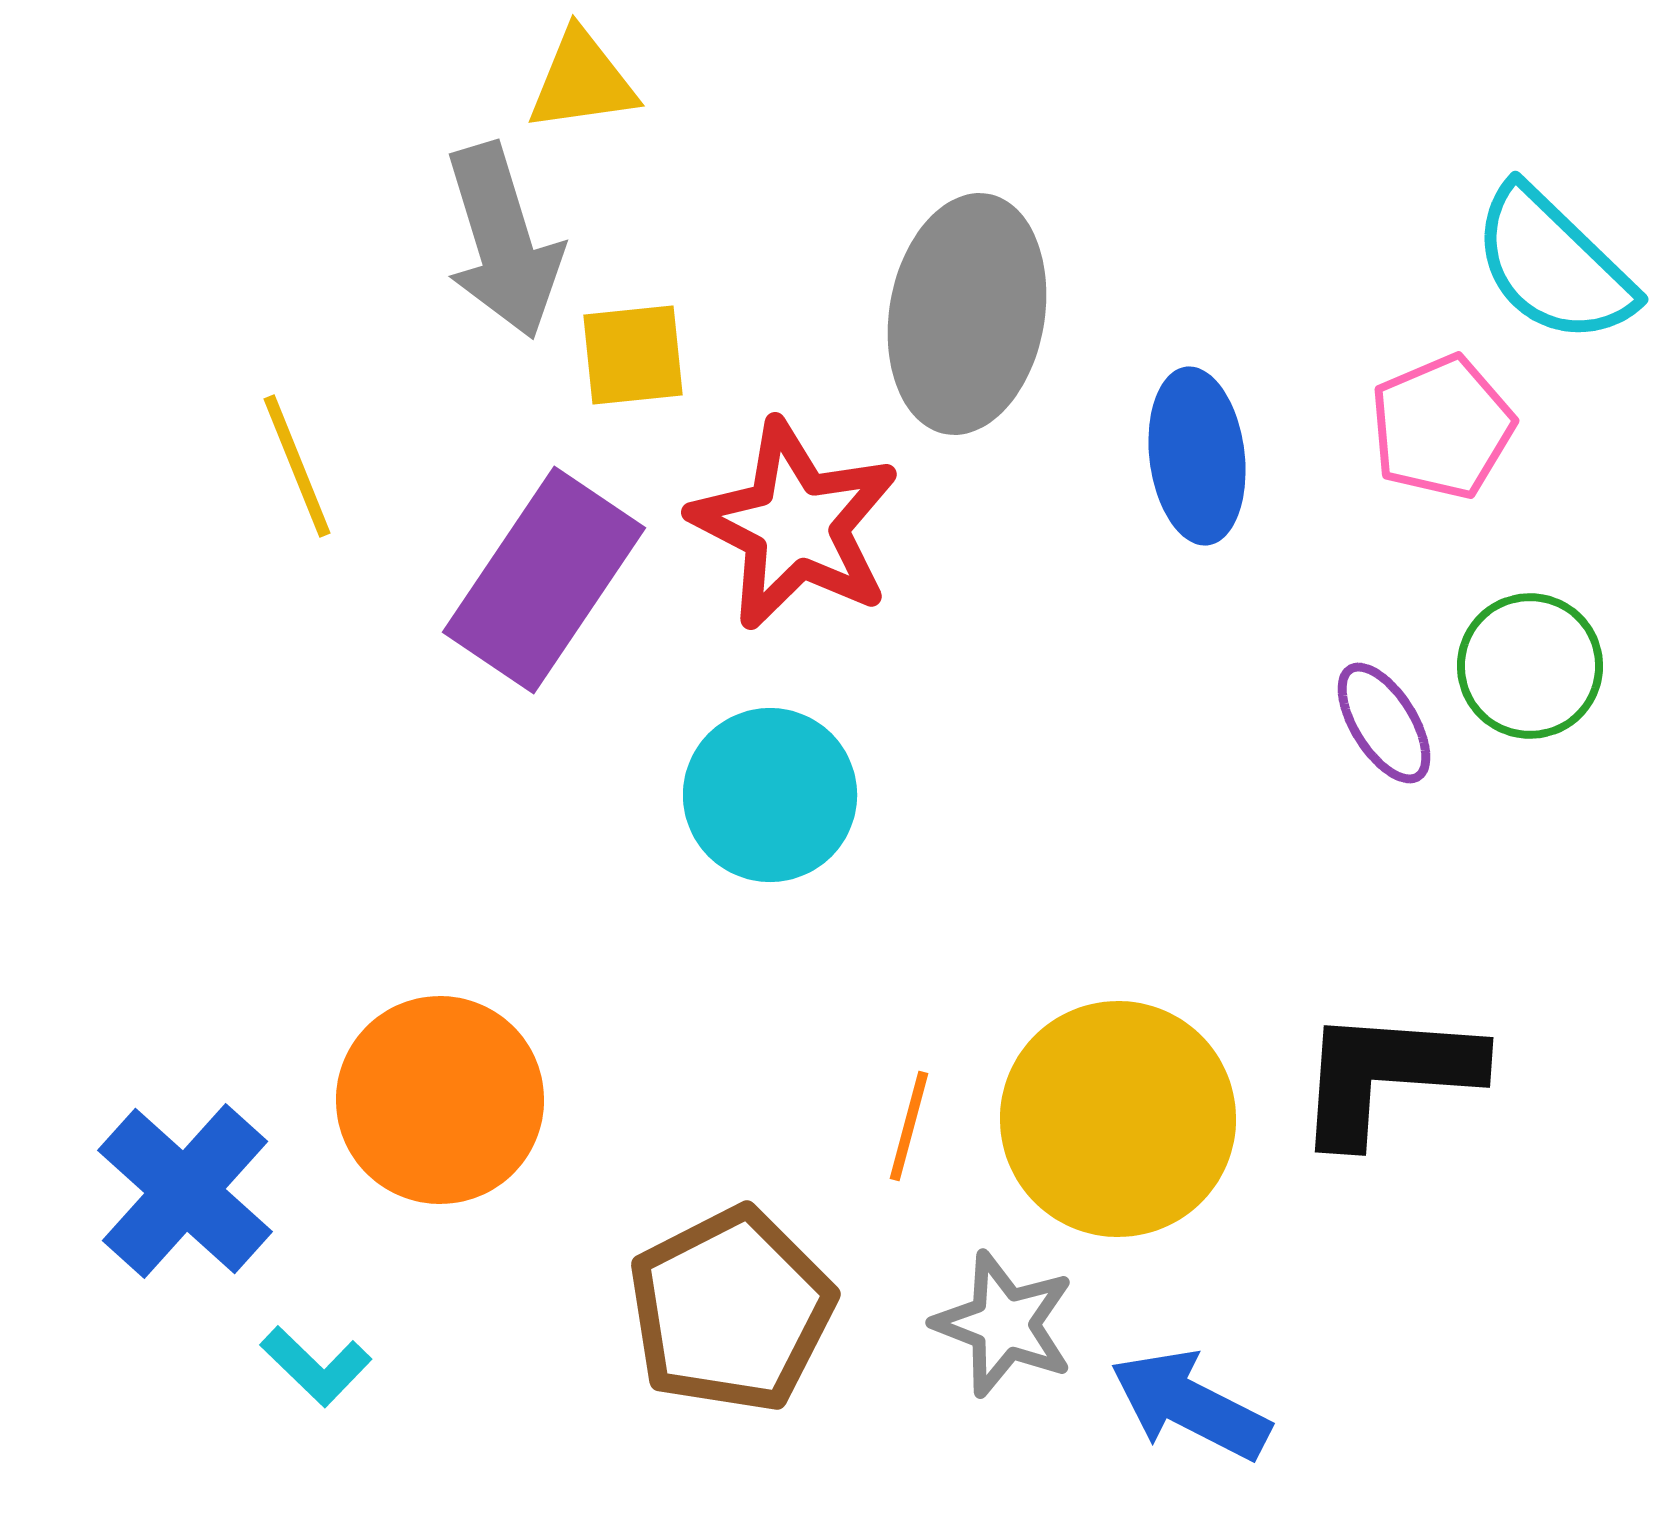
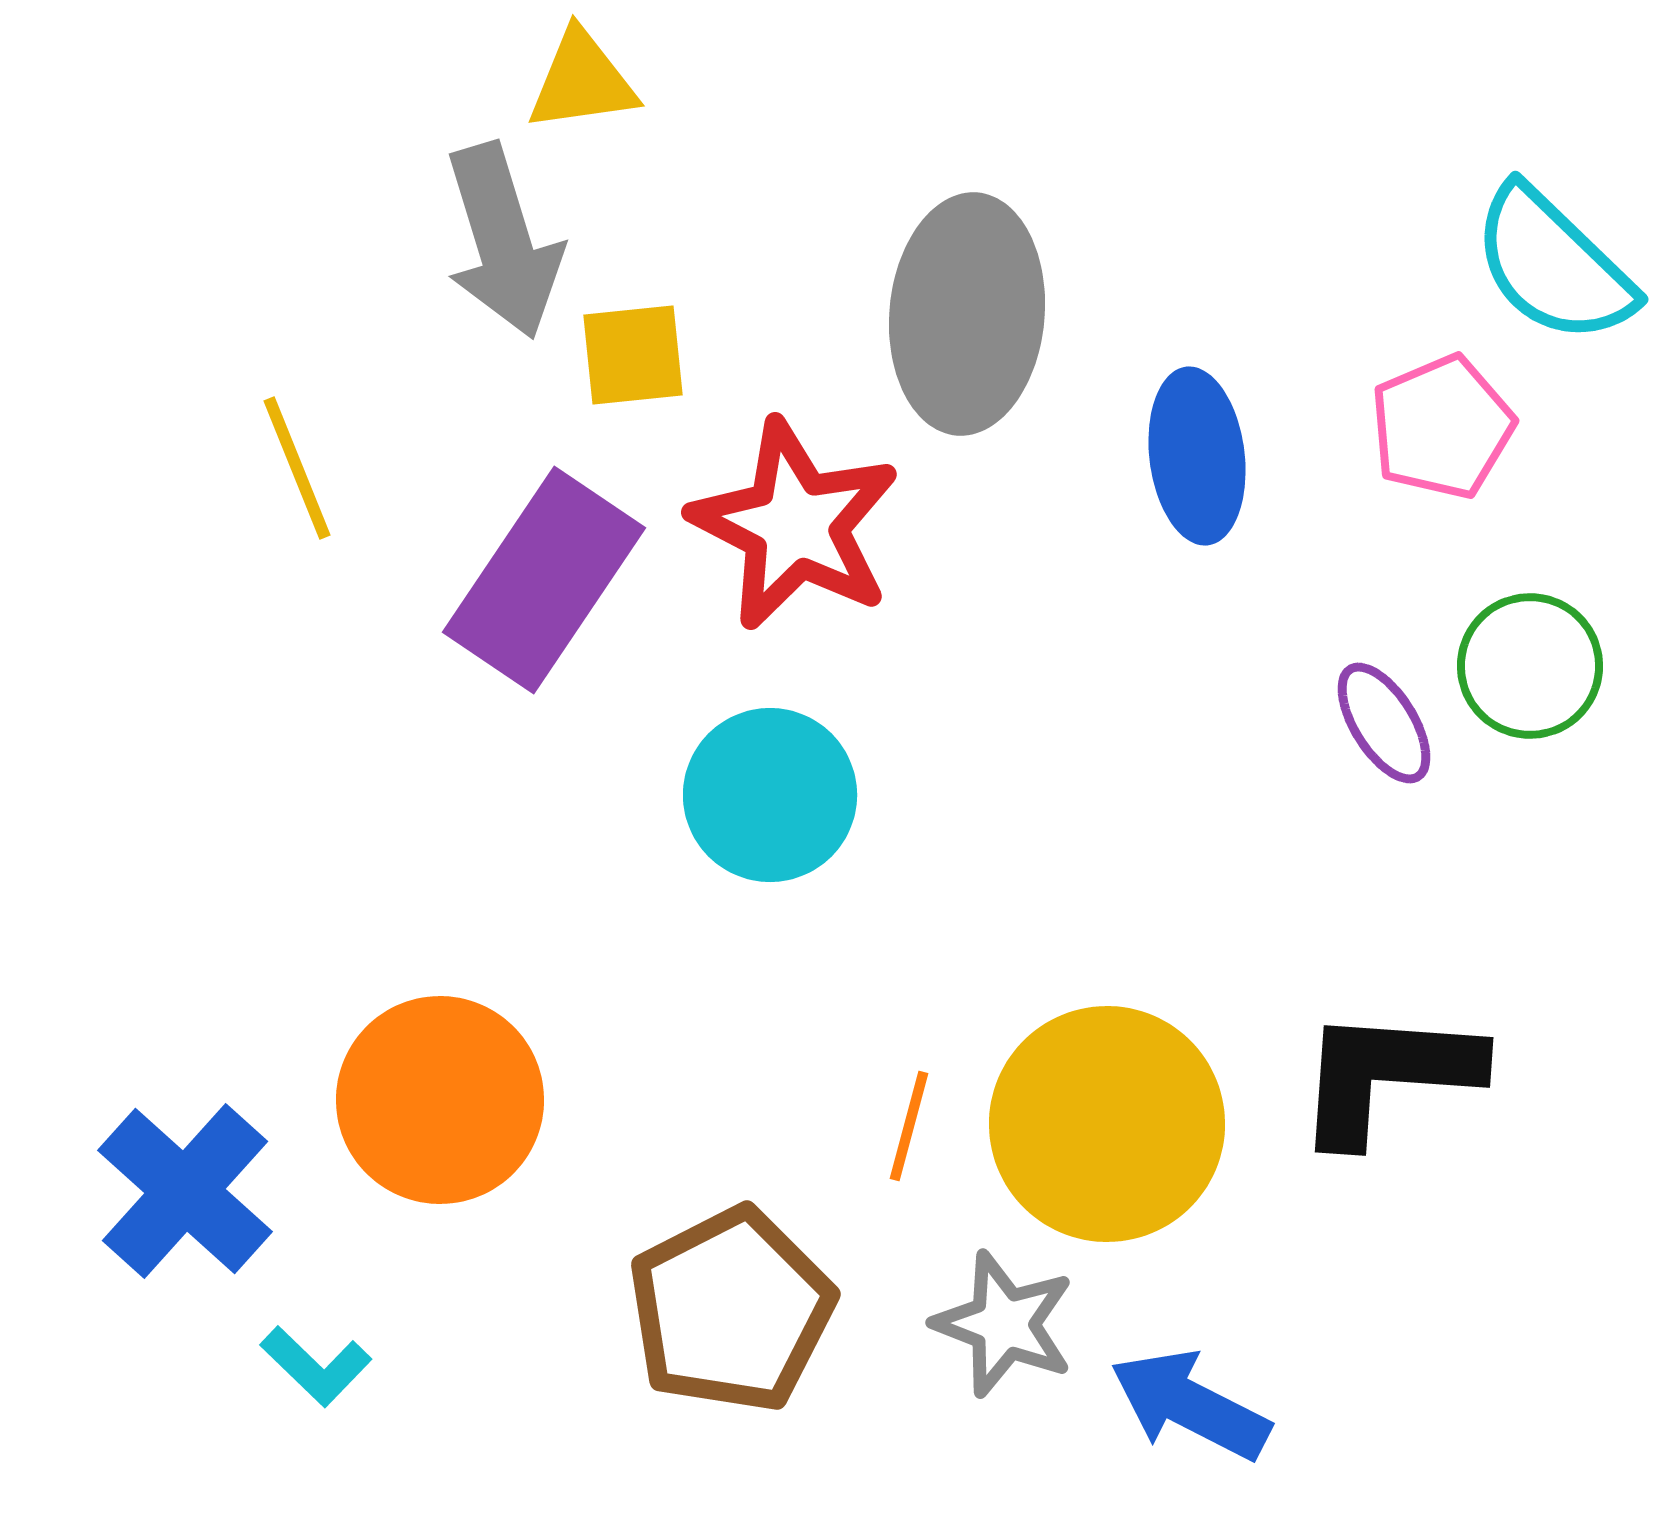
gray ellipse: rotated 5 degrees counterclockwise
yellow line: moved 2 px down
yellow circle: moved 11 px left, 5 px down
